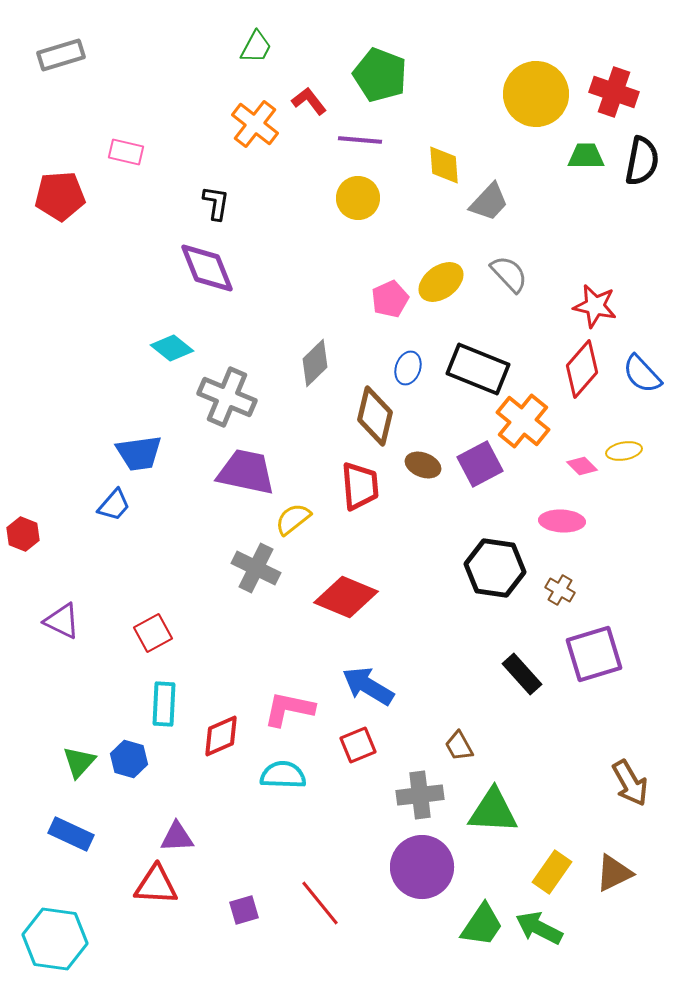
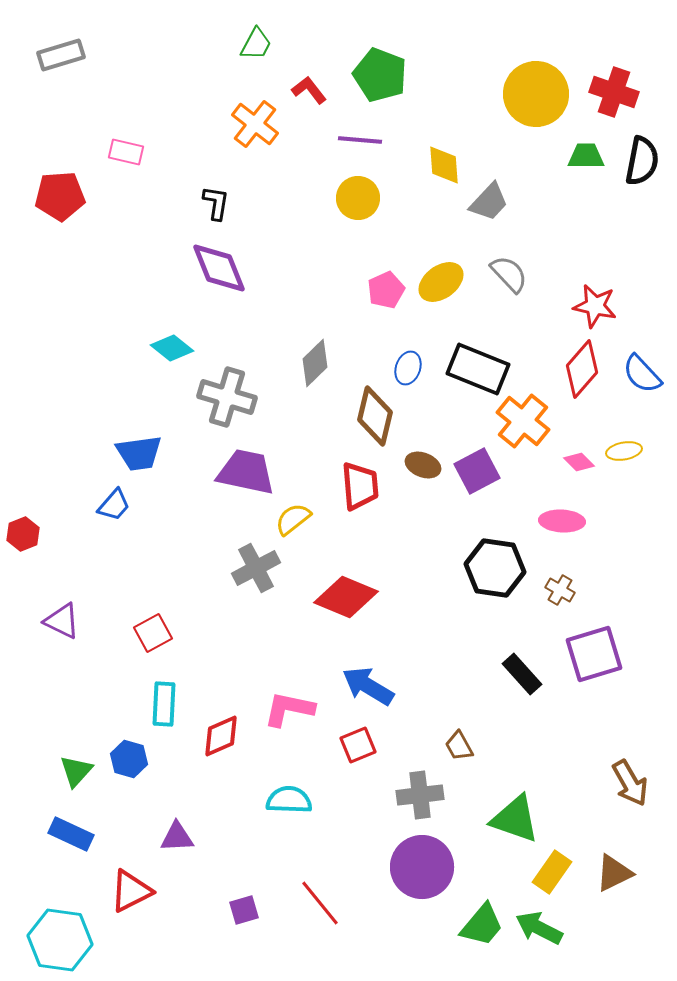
green trapezoid at (256, 47): moved 3 px up
red L-shape at (309, 101): moved 11 px up
purple diamond at (207, 268): moved 12 px right
pink pentagon at (390, 299): moved 4 px left, 9 px up
gray cross at (227, 397): rotated 6 degrees counterclockwise
purple square at (480, 464): moved 3 px left, 7 px down
pink diamond at (582, 466): moved 3 px left, 4 px up
red hexagon at (23, 534): rotated 16 degrees clockwise
gray cross at (256, 568): rotated 36 degrees clockwise
green triangle at (79, 762): moved 3 px left, 9 px down
cyan semicircle at (283, 775): moved 6 px right, 25 px down
green triangle at (493, 811): moved 22 px right, 8 px down; rotated 16 degrees clockwise
red triangle at (156, 885): moved 25 px left, 6 px down; rotated 30 degrees counterclockwise
green trapezoid at (482, 925): rotated 6 degrees clockwise
cyan hexagon at (55, 939): moved 5 px right, 1 px down
